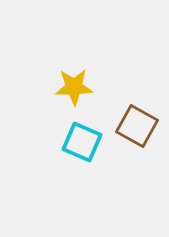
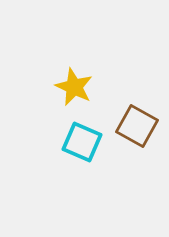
yellow star: rotated 27 degrees clockwise
